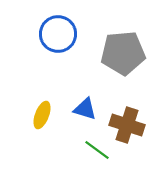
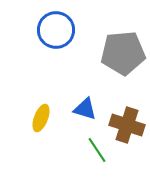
blue circle: moved 2 px left, 4 px up
yellow ellipse: moved 1 px left, 3 px down
green line: rotated 20 degrees clockwise
